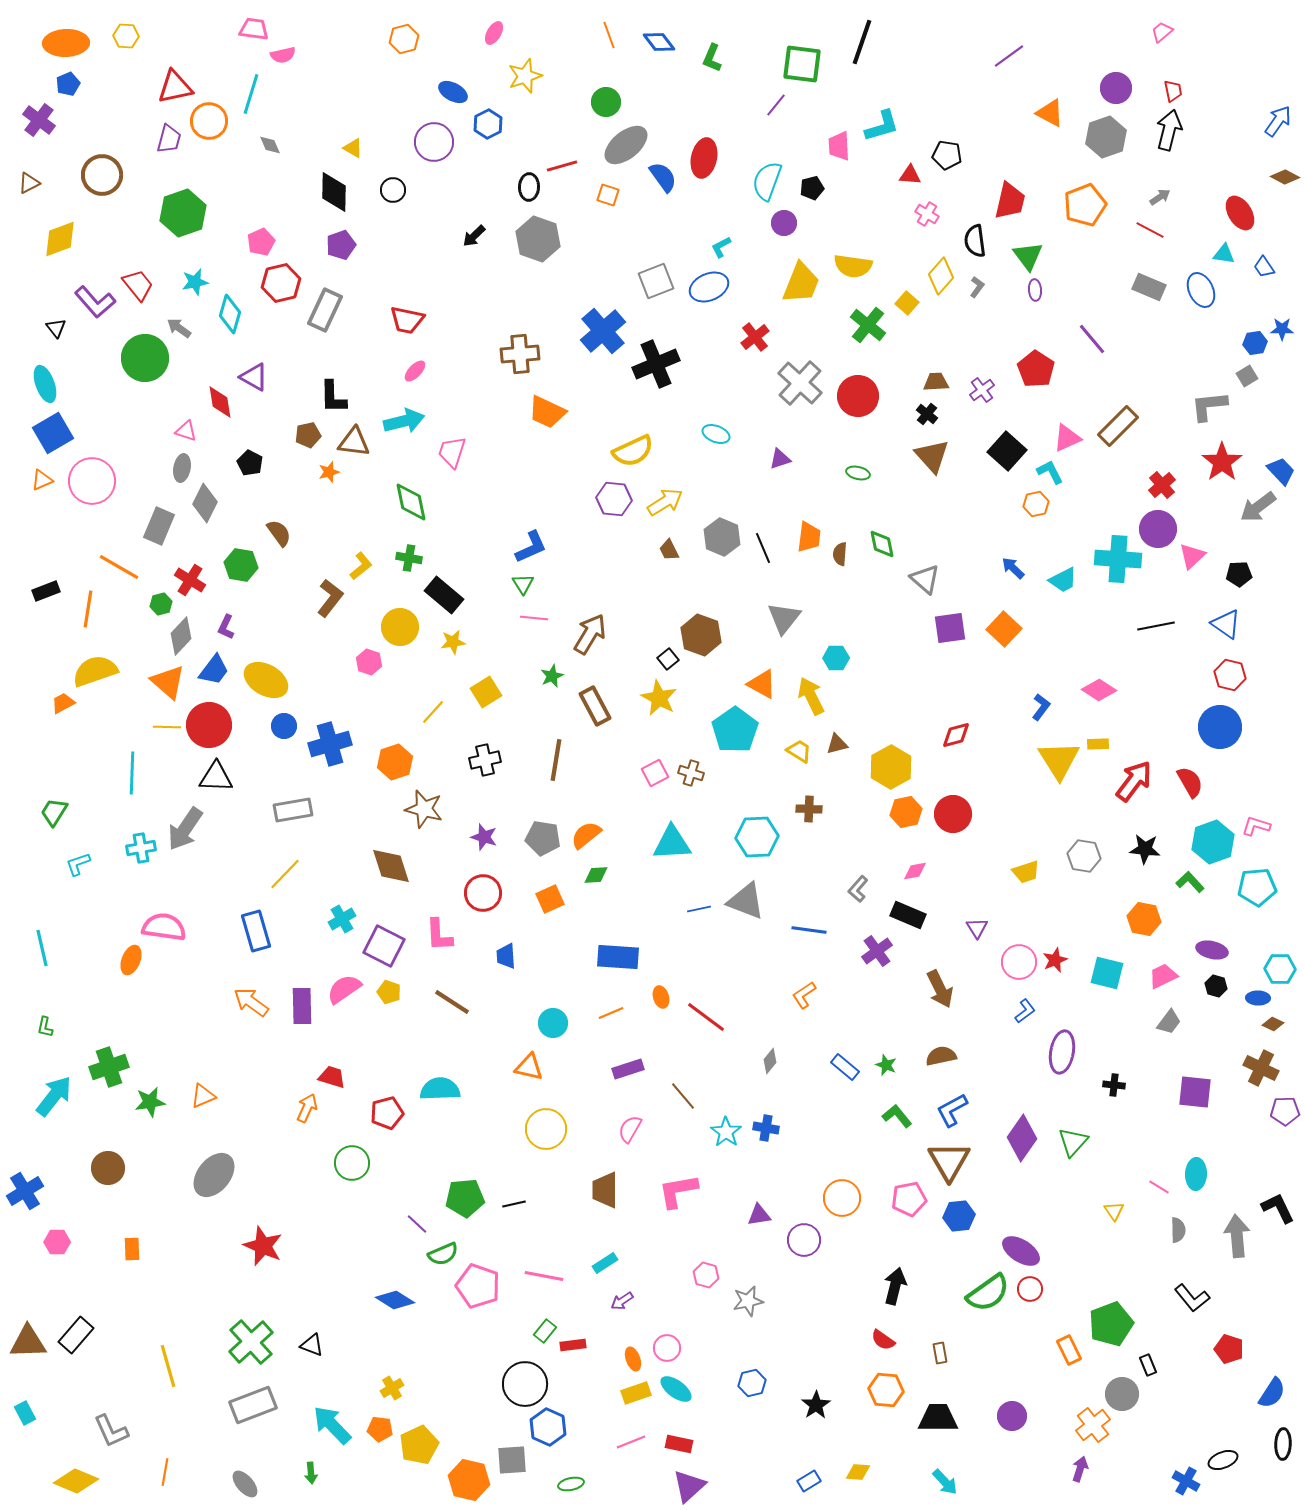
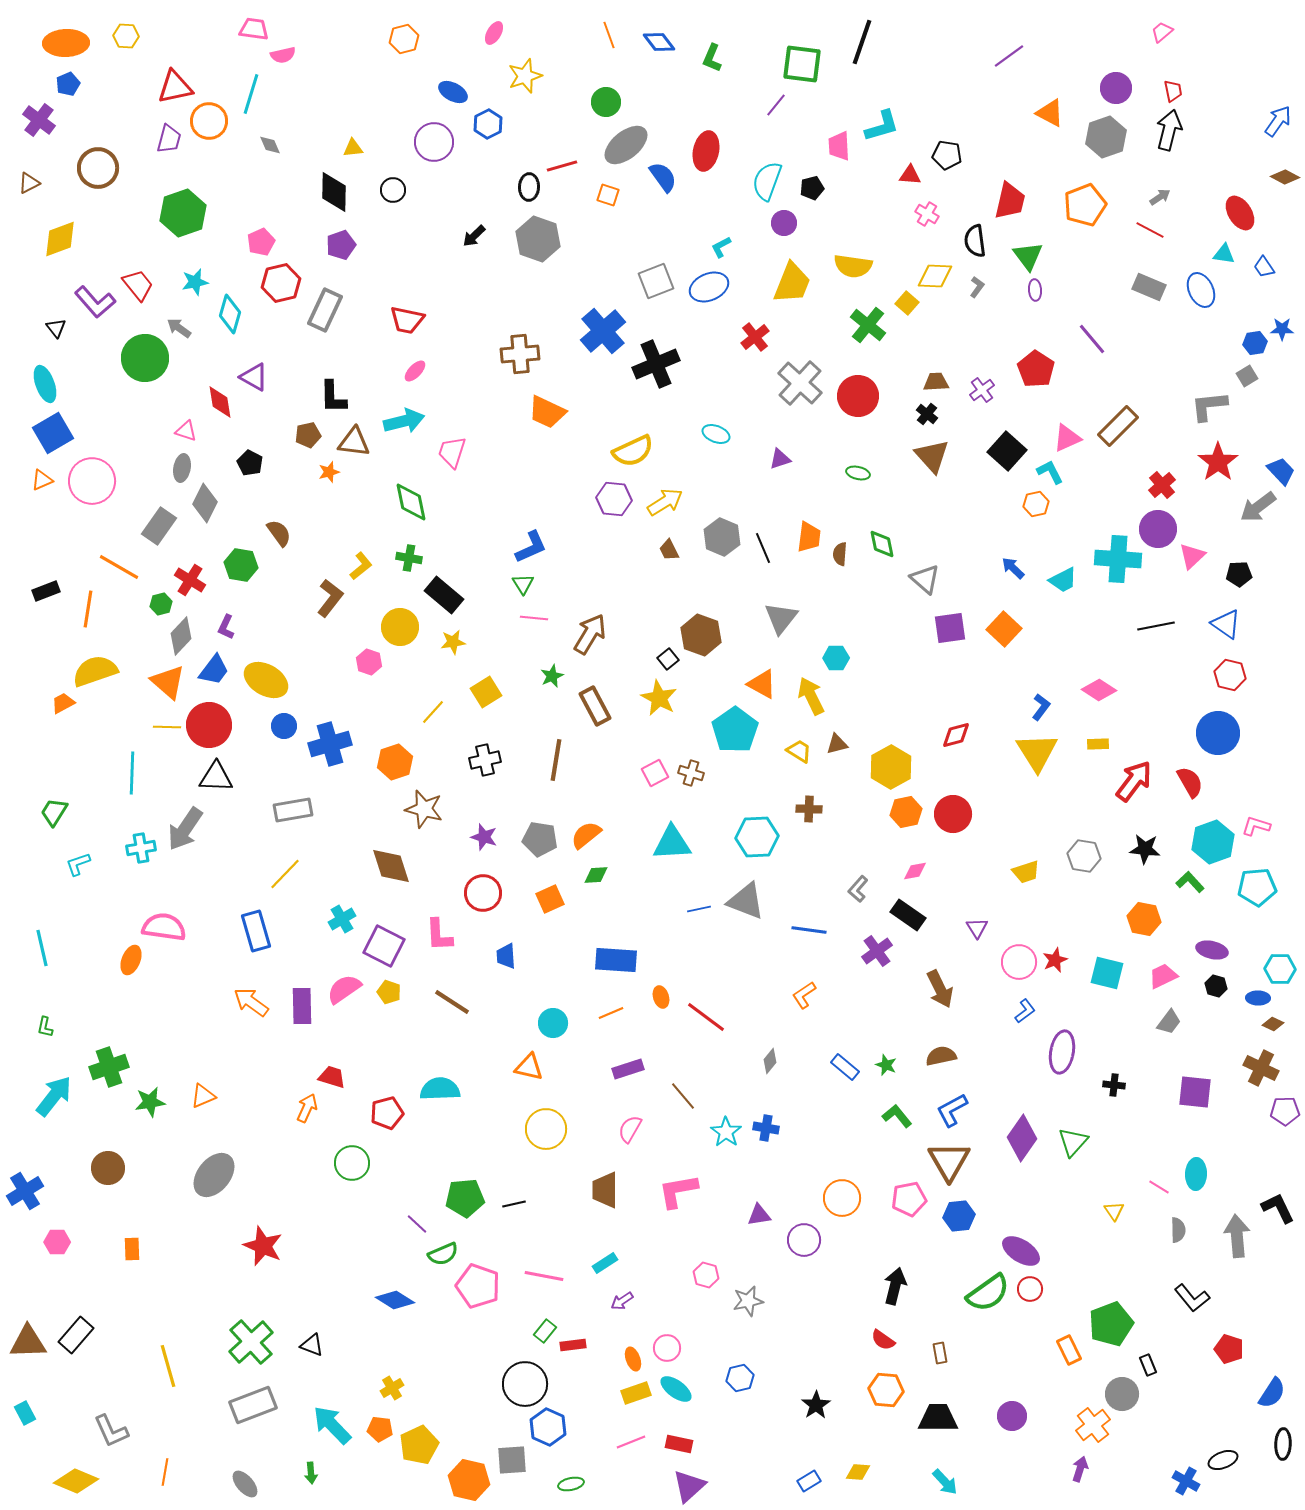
yellow triangle at (353, 148): rotated 35 degrees counterclockwise
red ellipse at (704, 158): moved 2 px right, 7 px up
brown circle at (102, 175): moved 4 px left, 7 px up
yellow diamond at (941, 276): moved 6 px left; rotated 51 degrees clockwise
yellow trapezoid at (801, 283): moved 9 px left
red star at (1222, 462): moved 4 px left
gray rectangle at (159, 526): rotated 12 degrees clockwise
gray triangle at (784, 618): moved 3 px left
blue circle at (1220, 727): moved 2 px left, 6 px down
yellow triangle at (1059, 760): moved 22 px left, 8 px up
gray pentagon at (543, 838): moved 3 px left, 1 px down
black rectangle at (908, 915): rotated 12 degrees clockwise
blue rectangle at (618, 957): moved 2 px left, 3 px down
blue hexagon at (752, 1383): moved 12 px left, 5 px up
